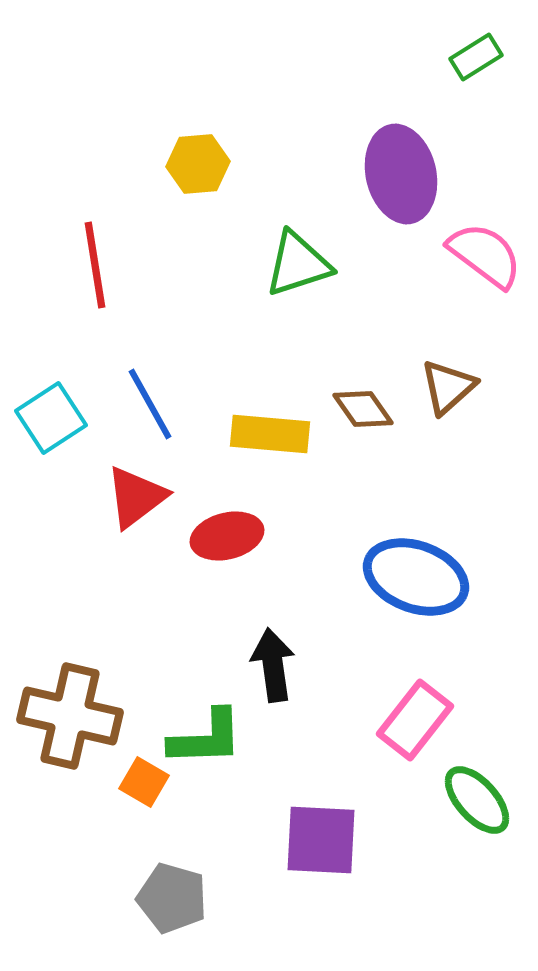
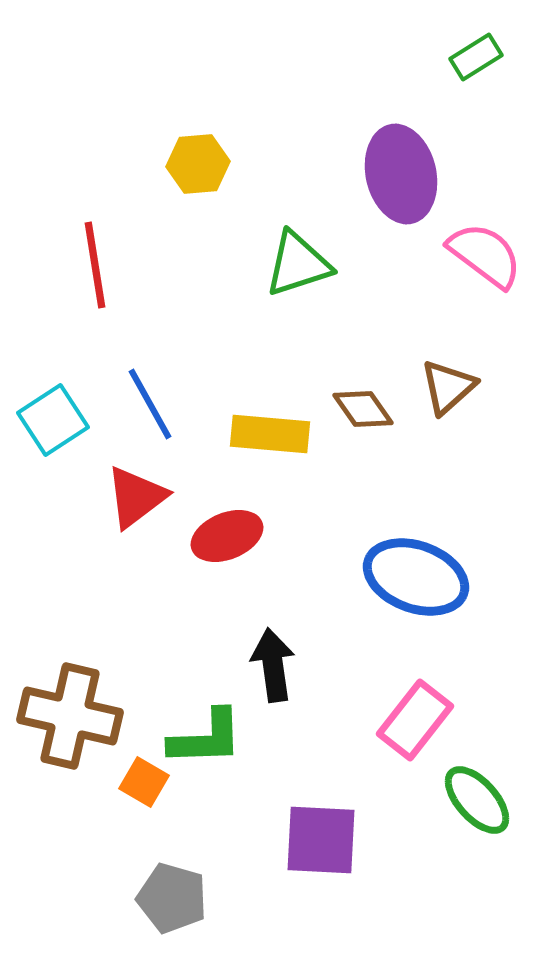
cyan square: moved 2 px right, 2 px down
red ellipse: rotated 8 degrees counterclockwise
